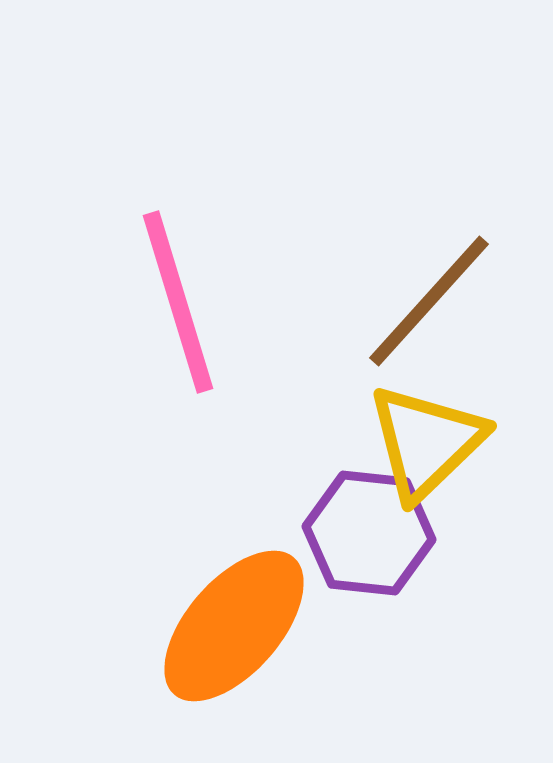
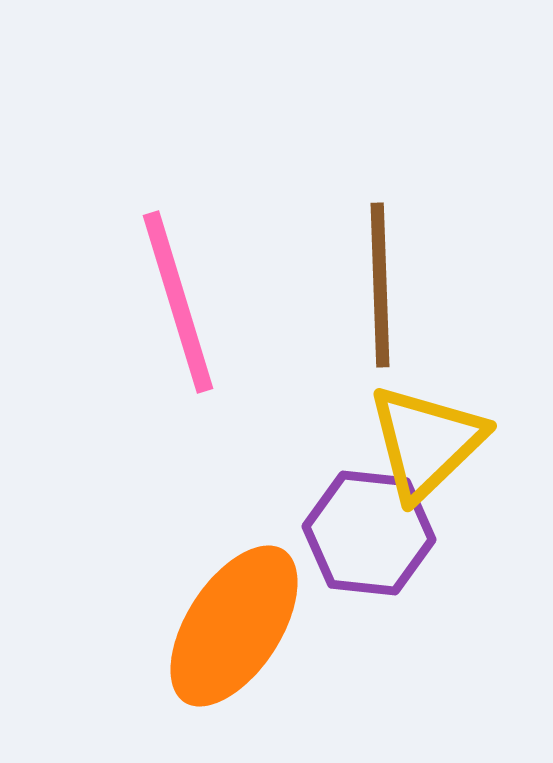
brown line: moved 49 px left, 16 px up; rotated 44 degrees counterclockwise
orange ellipse: rotated 8 degrees counterclockwise
